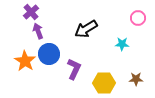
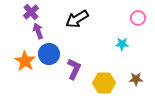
black arrow: moved 9 px left, 10 px up
